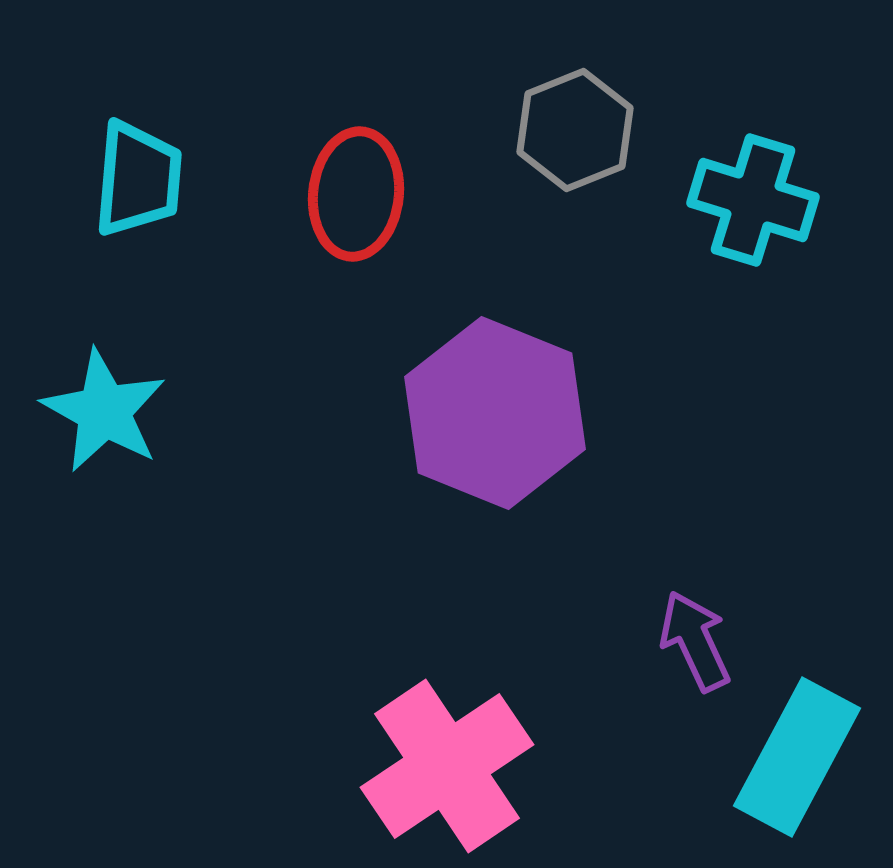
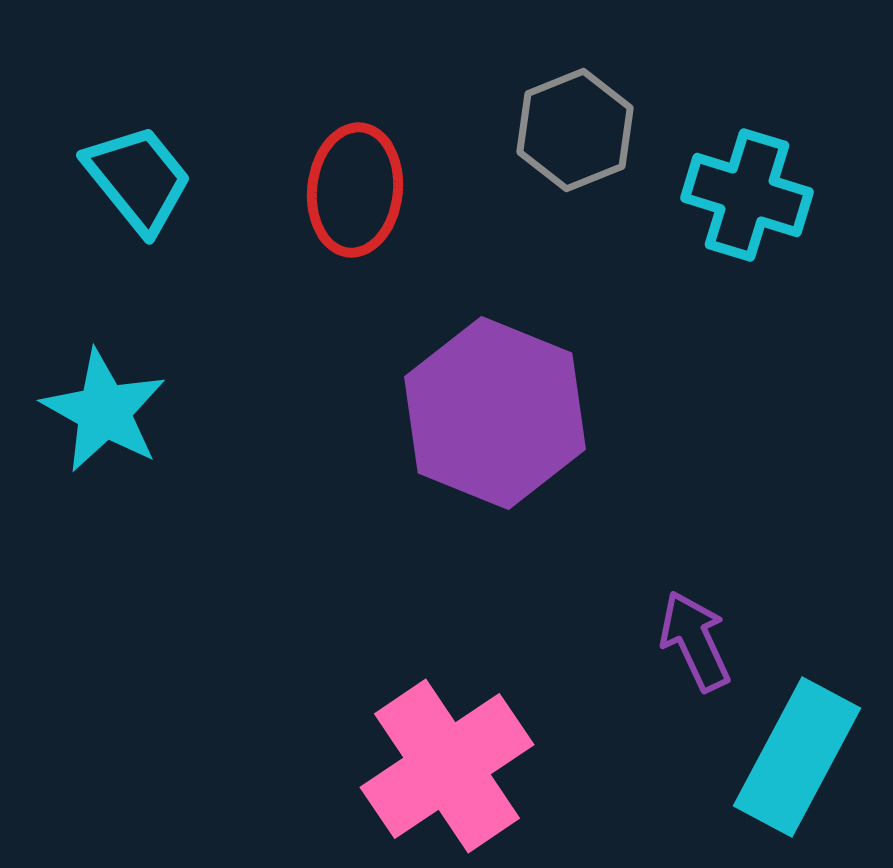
cyan trapezoid: rotated 44 degrees counterclockwise
red ellipse: moved 1 px left, 4 px up
cyan cross: moved 6 px left, 5 px up
